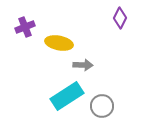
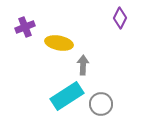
gray arrow: rotated 90 degrees counterclockwise
gray circle: moved 1 px left, 2 px up
